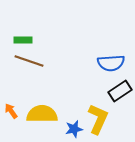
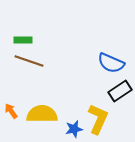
blue semicircle: rotated 28 degrees clockwise
